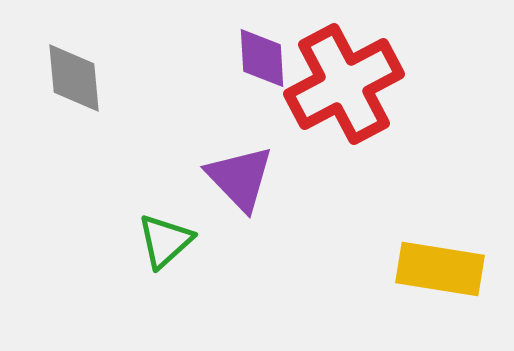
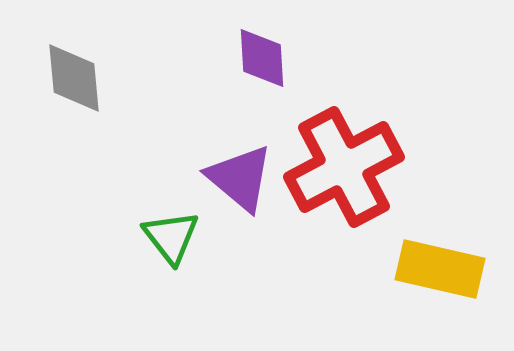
red cross: moved 83 px down
purple triangle: rotated 6 degrees counterclockwise
green triangle: moved 6 px right, 4 px up; rotated 26 degrees counterclockwise
yellow rectangle: rotated 4 degrees clockwise
